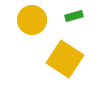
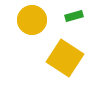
yellow square: moved 1 px up
